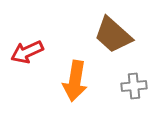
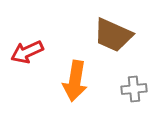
brown trapezoid: rotated 18 degrees counterclockwise
gray cross: moved 3 px down
